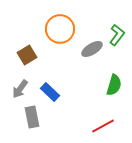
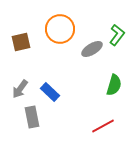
brown square: moved 6 px left, 13 px up; rotated 18 degrees clockwise
